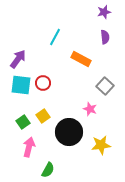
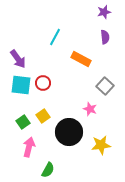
purple arrow: rotated 108 degrees clockwise
